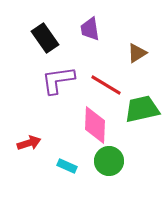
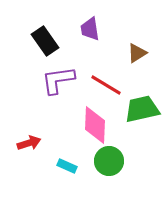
black rectangle: moved 3 px down
